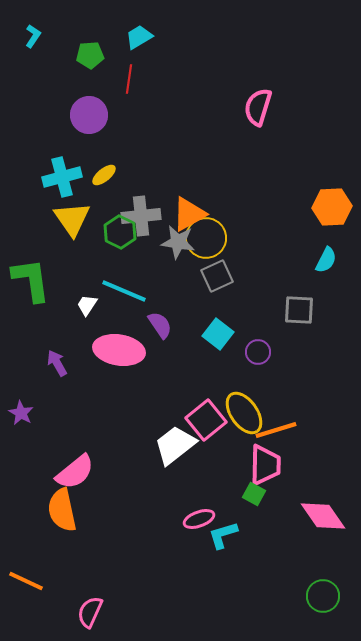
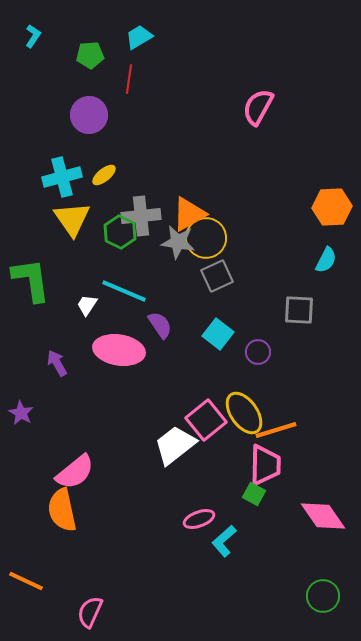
pink semicircle at (258, 107): rotated 12 degrees clockwise
cyan L-shape at (223, 535): moved 1 px right, 6 px down; rotated 24 degrees counterclockwise
